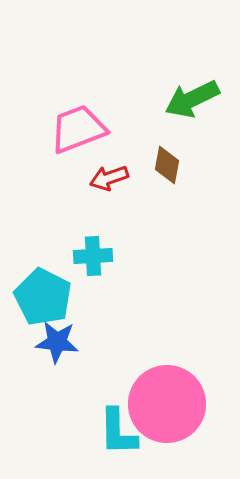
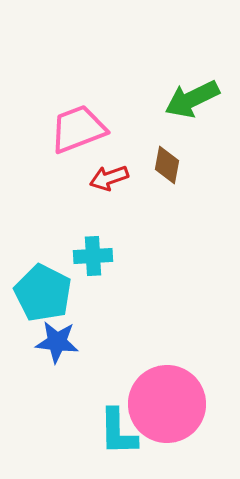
cyan pentagon: moved 4 px up
